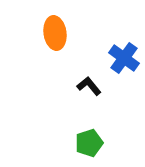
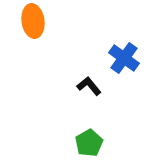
orange ellipse: moved 22 px left, 12 px up
green pentagon: rotated 12 degrees counterclockwise
